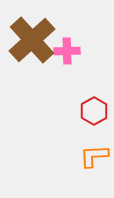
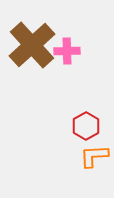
brown cross: moved 5 px down
red hexagon: moved 8 px left, 15 px down
